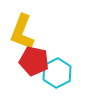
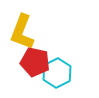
red pentagon: moved 1 px right, 1 px down
